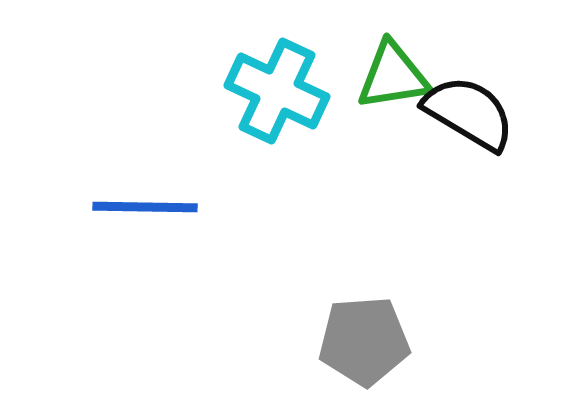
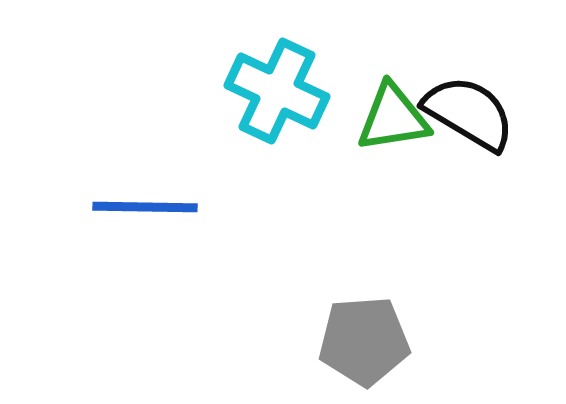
green triangle: moved 42 px down
